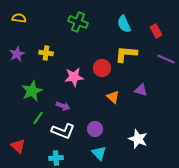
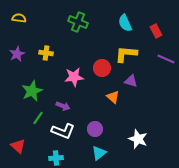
cyan semicircle: moved 1 px right, 1 px up
purple triangle: moved 10 px left, 9 px up
cyan triangle: rotated 35 degrees clockwise
